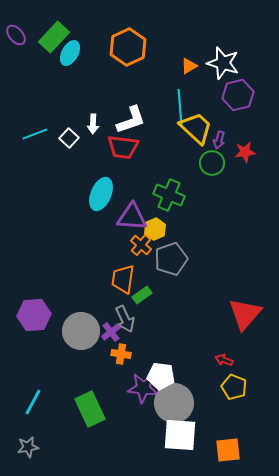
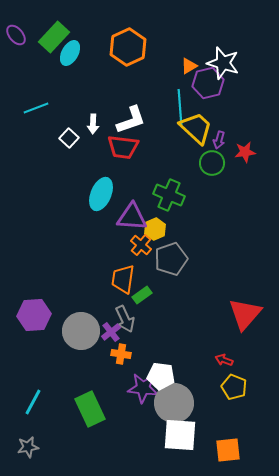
purple hexagon at (238, 95): moved 30 px left, 12 px up
cyan line at (35, 134): moved 1 px right, 26 px up
